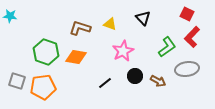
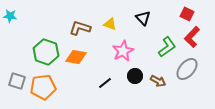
gray ellipse: rotated 40 degrees counterclockwise
